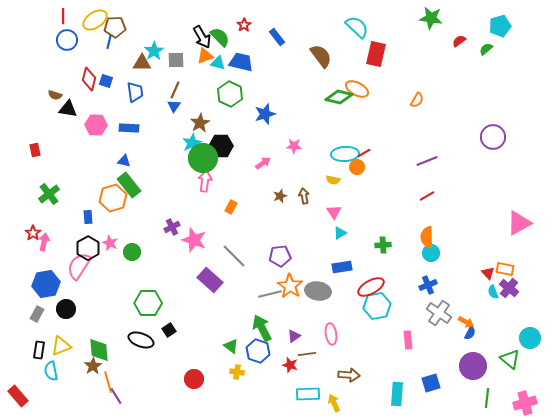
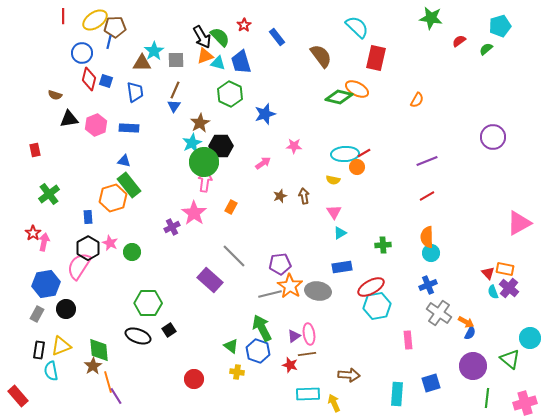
blue circle at (67, 40): moved 15 px right, 13 px down
red rectangle at (376, 54): moved 4 px down
blue trapezoid at (241, 62): rotated 120 degrees counterclockwise
black triangle at (68, 109): moved 1 px right, 10 px down; rotated 18 degrees counterclockwise
pink hexagon at (96, 125): rotated 25 degrees counterclockwise
green circle at (203, 158): moved 1 px right, 4 px down
pink star at (194, 240): moved 27 px up; rotated 15 degrees clockwise
purple pentagon at (280, 256): moved 8 px down
pink ellipse at (331, 334): moved 22 px left
black ellipse at (141, 340): moved 3 px left, 4 px up
